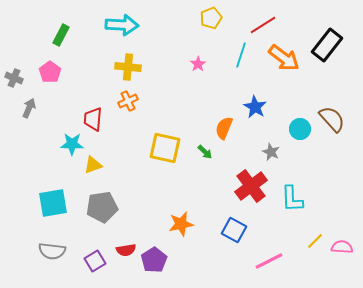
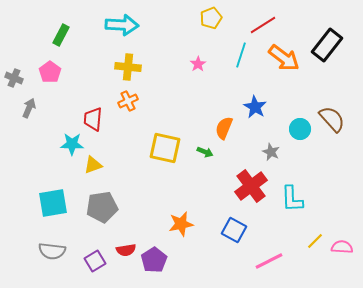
green arrow: rotated 21 degrees counterclockwise
